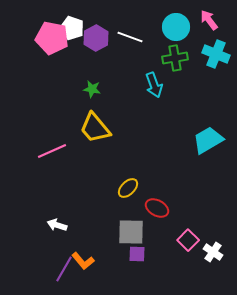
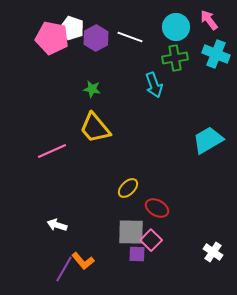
pink square: moved 37 px left
